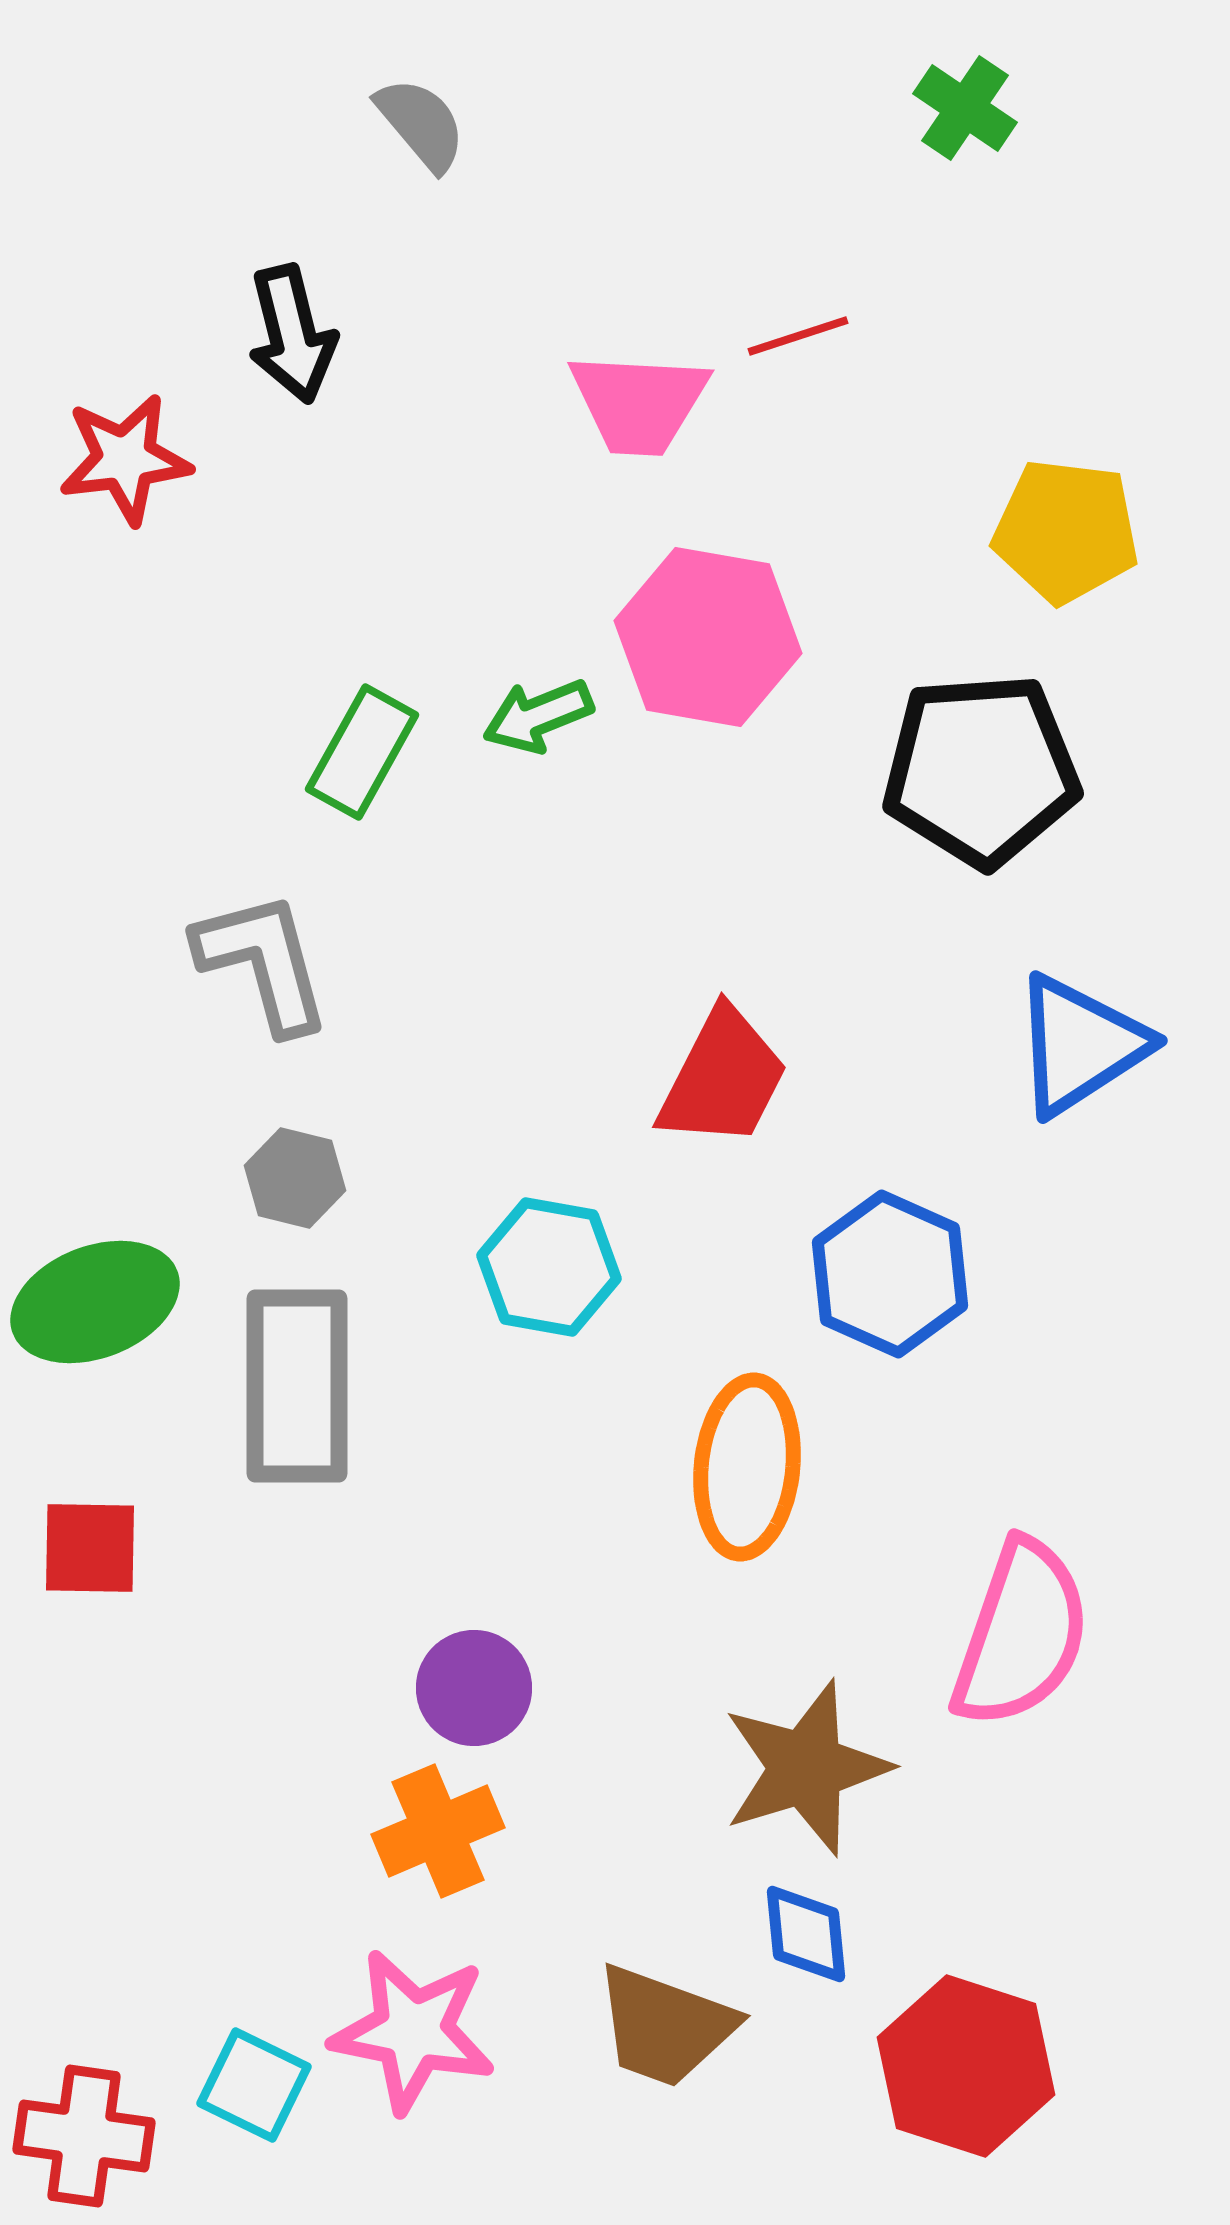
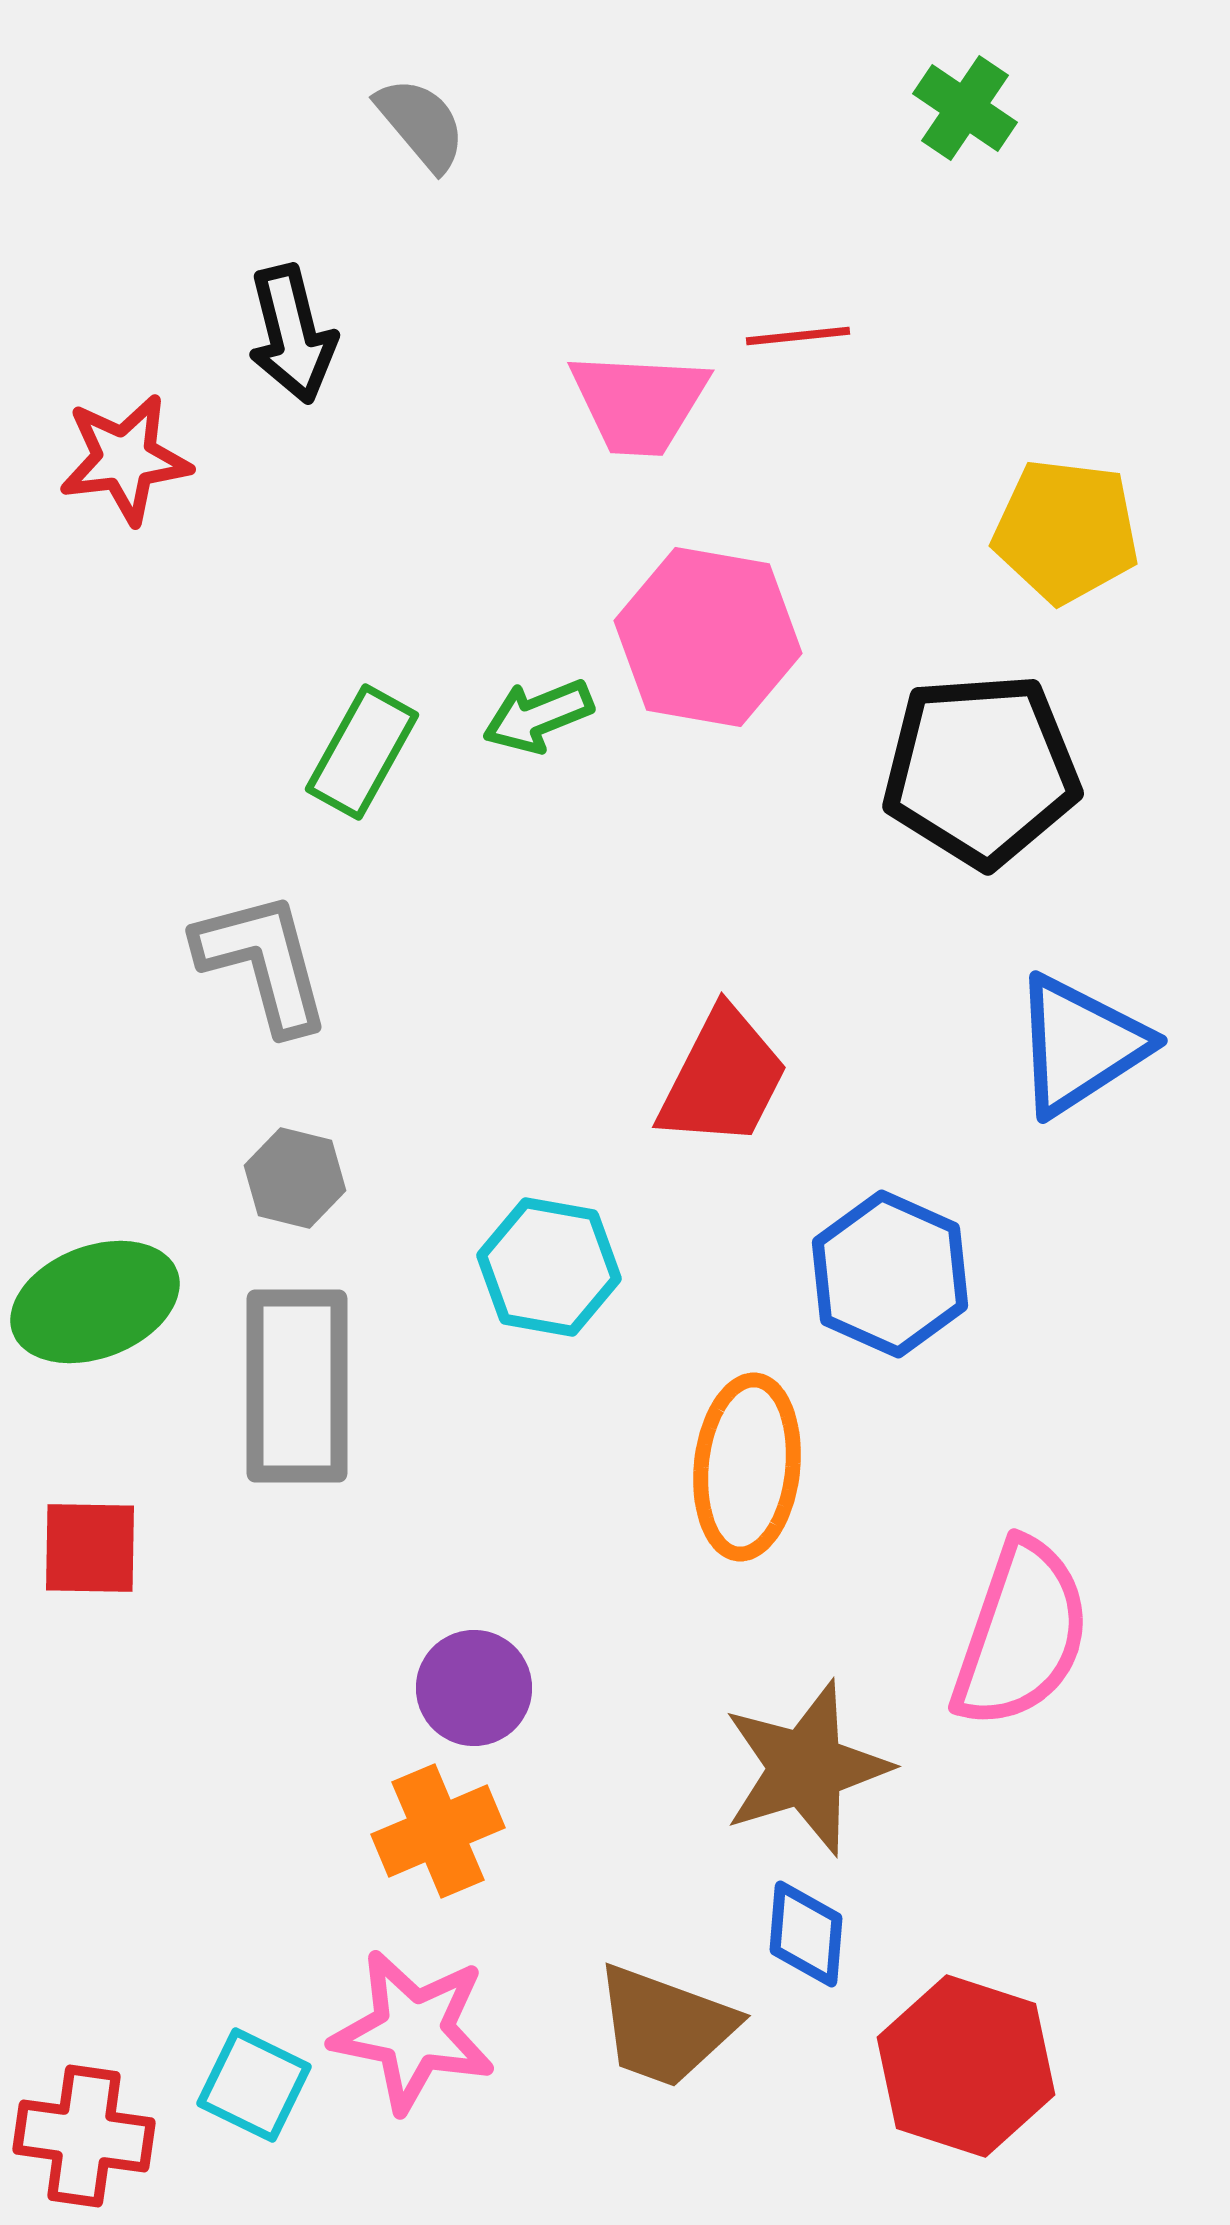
red line: rotated 12 degrees clockwise
blue diamond: rotated 10 degrees clockwise
